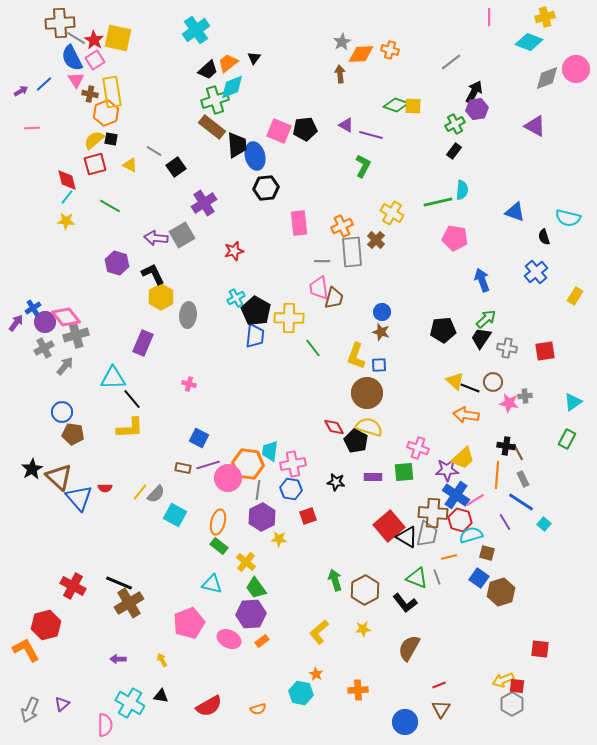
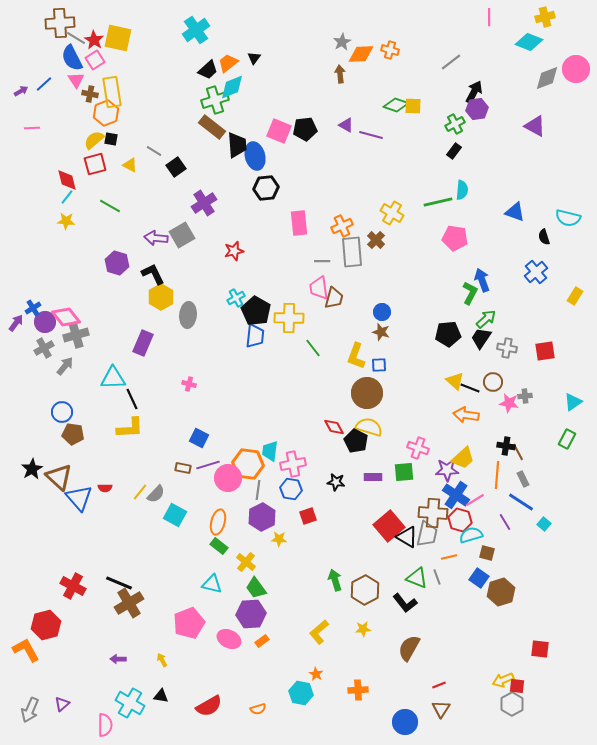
green L-shape at (363, 166): moved 107 px right, 127 px down
black pentagon at (443, 330): moved 5 px right, 4 px down
black line at (132, 399): rotated 15 degrees clockwise
